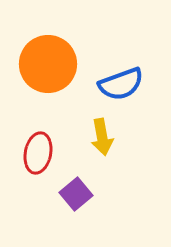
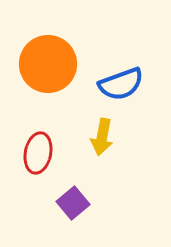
yellow arrow: rotated 21 degrees clockwise
purple square: moved 3 px left, 9 px down
